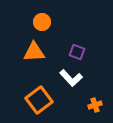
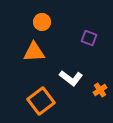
purple square: moved 12 px right, 14 px up
white L-shape: rotated 10 degrees counterclockwise
orange square: moved 2 px right, 1 px down
orange cross: moved 5 px right, 15 px up; rotated 16 degrees counterclockwise
